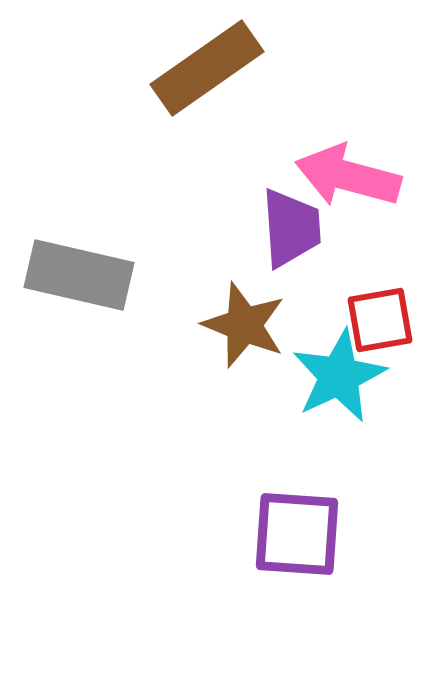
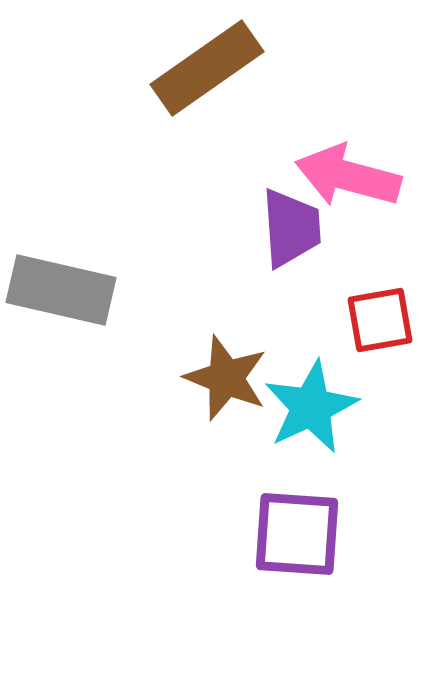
gray rectangle: moved 18 px left, 15 px down
brown star: moved 18 px left, 53 px down
cyan star: moved 28 px left, 31 px down
